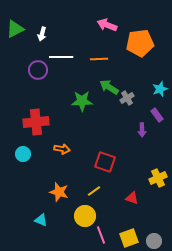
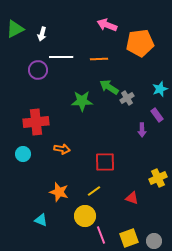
red square: rotated 20 degrees counterclockwise
